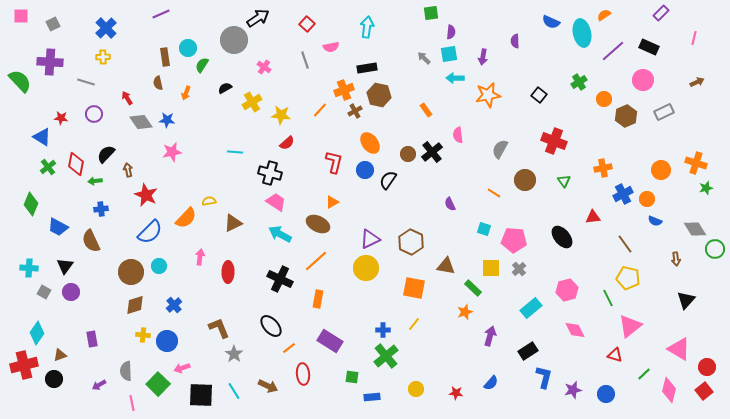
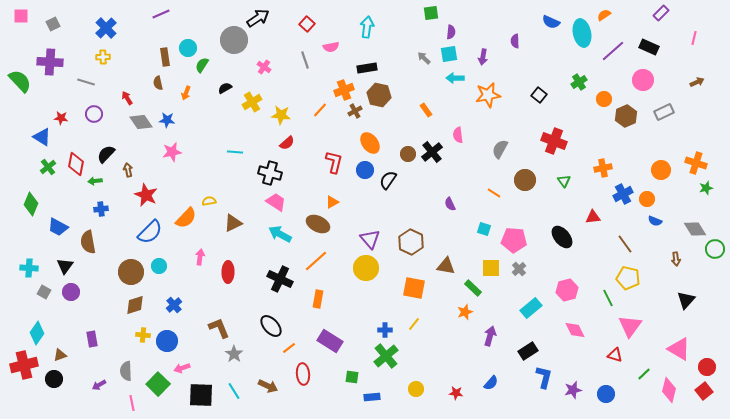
purple triangle at (370, 239): rotated 45 degrees counterclockwise
brown semicircle at (91, 241): moved 3 px left, 1 px down; rotated 15 degrees clockwise
pink triangle at (630, 326): rotated 15 degrees counterclockwise
blue cross at (383, 330): moved 2 px right
